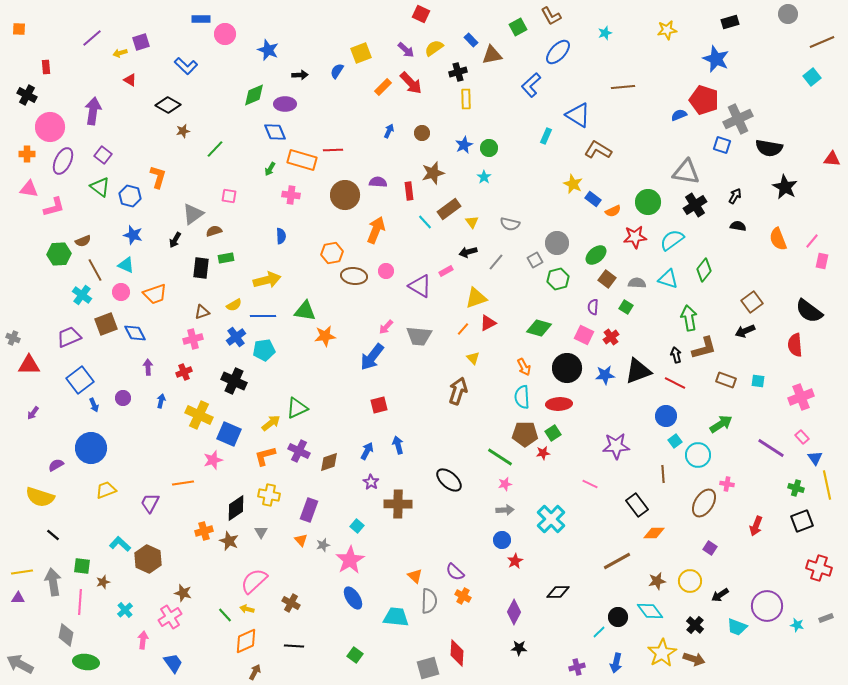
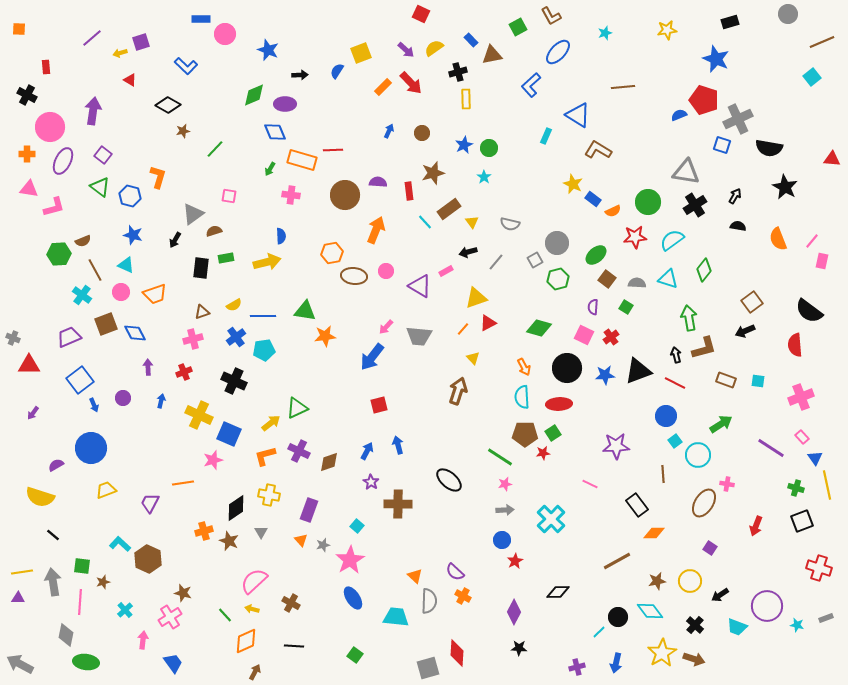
yellow arrow at (267, 280): moved 18 px up
yellow arrow at (247, 609): moved 5 px right
